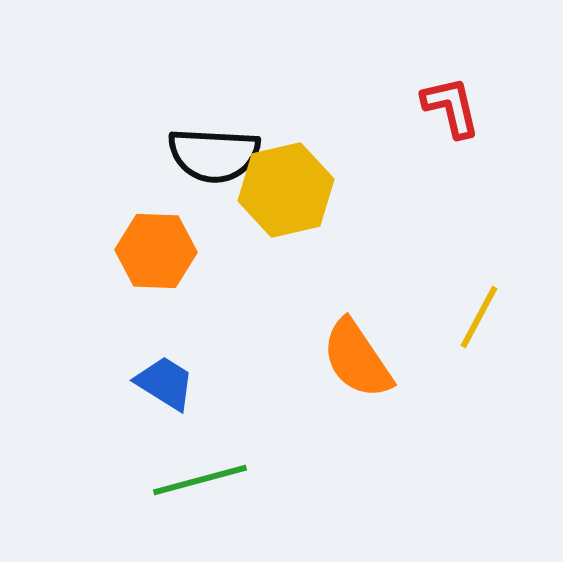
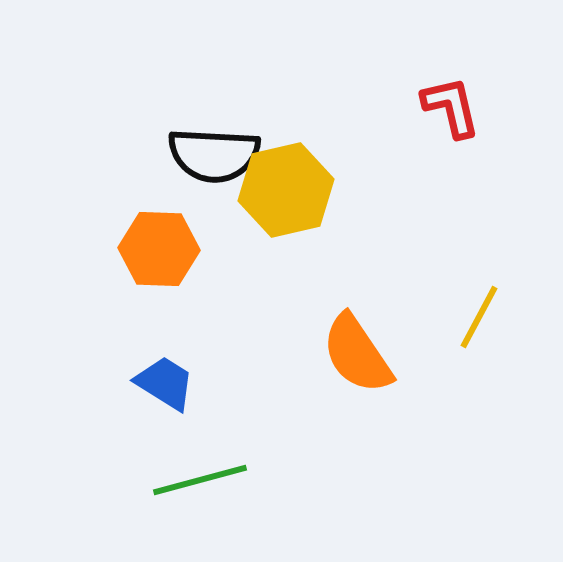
orange hexagon: moved 3 px right, 2 px up
orange semicircle: moved 5 px up
